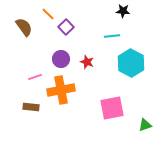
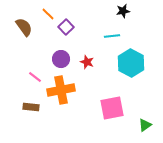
black star: rotated 16 degrees counterclockwise
pink line: rotated 56 degrees clockwise
green triangle: rotated 16 degrees counterclockwise
